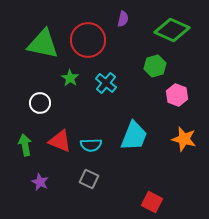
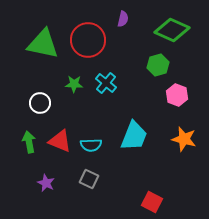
green hexagon: moved 3 px right, 1 px up
green star: moved 4 px right, 6 px down; rotated 30 degrees counterclockwise
green arrow: moved 4 px right, 3 px up
purple star: moved 6 px right, 1 px down
